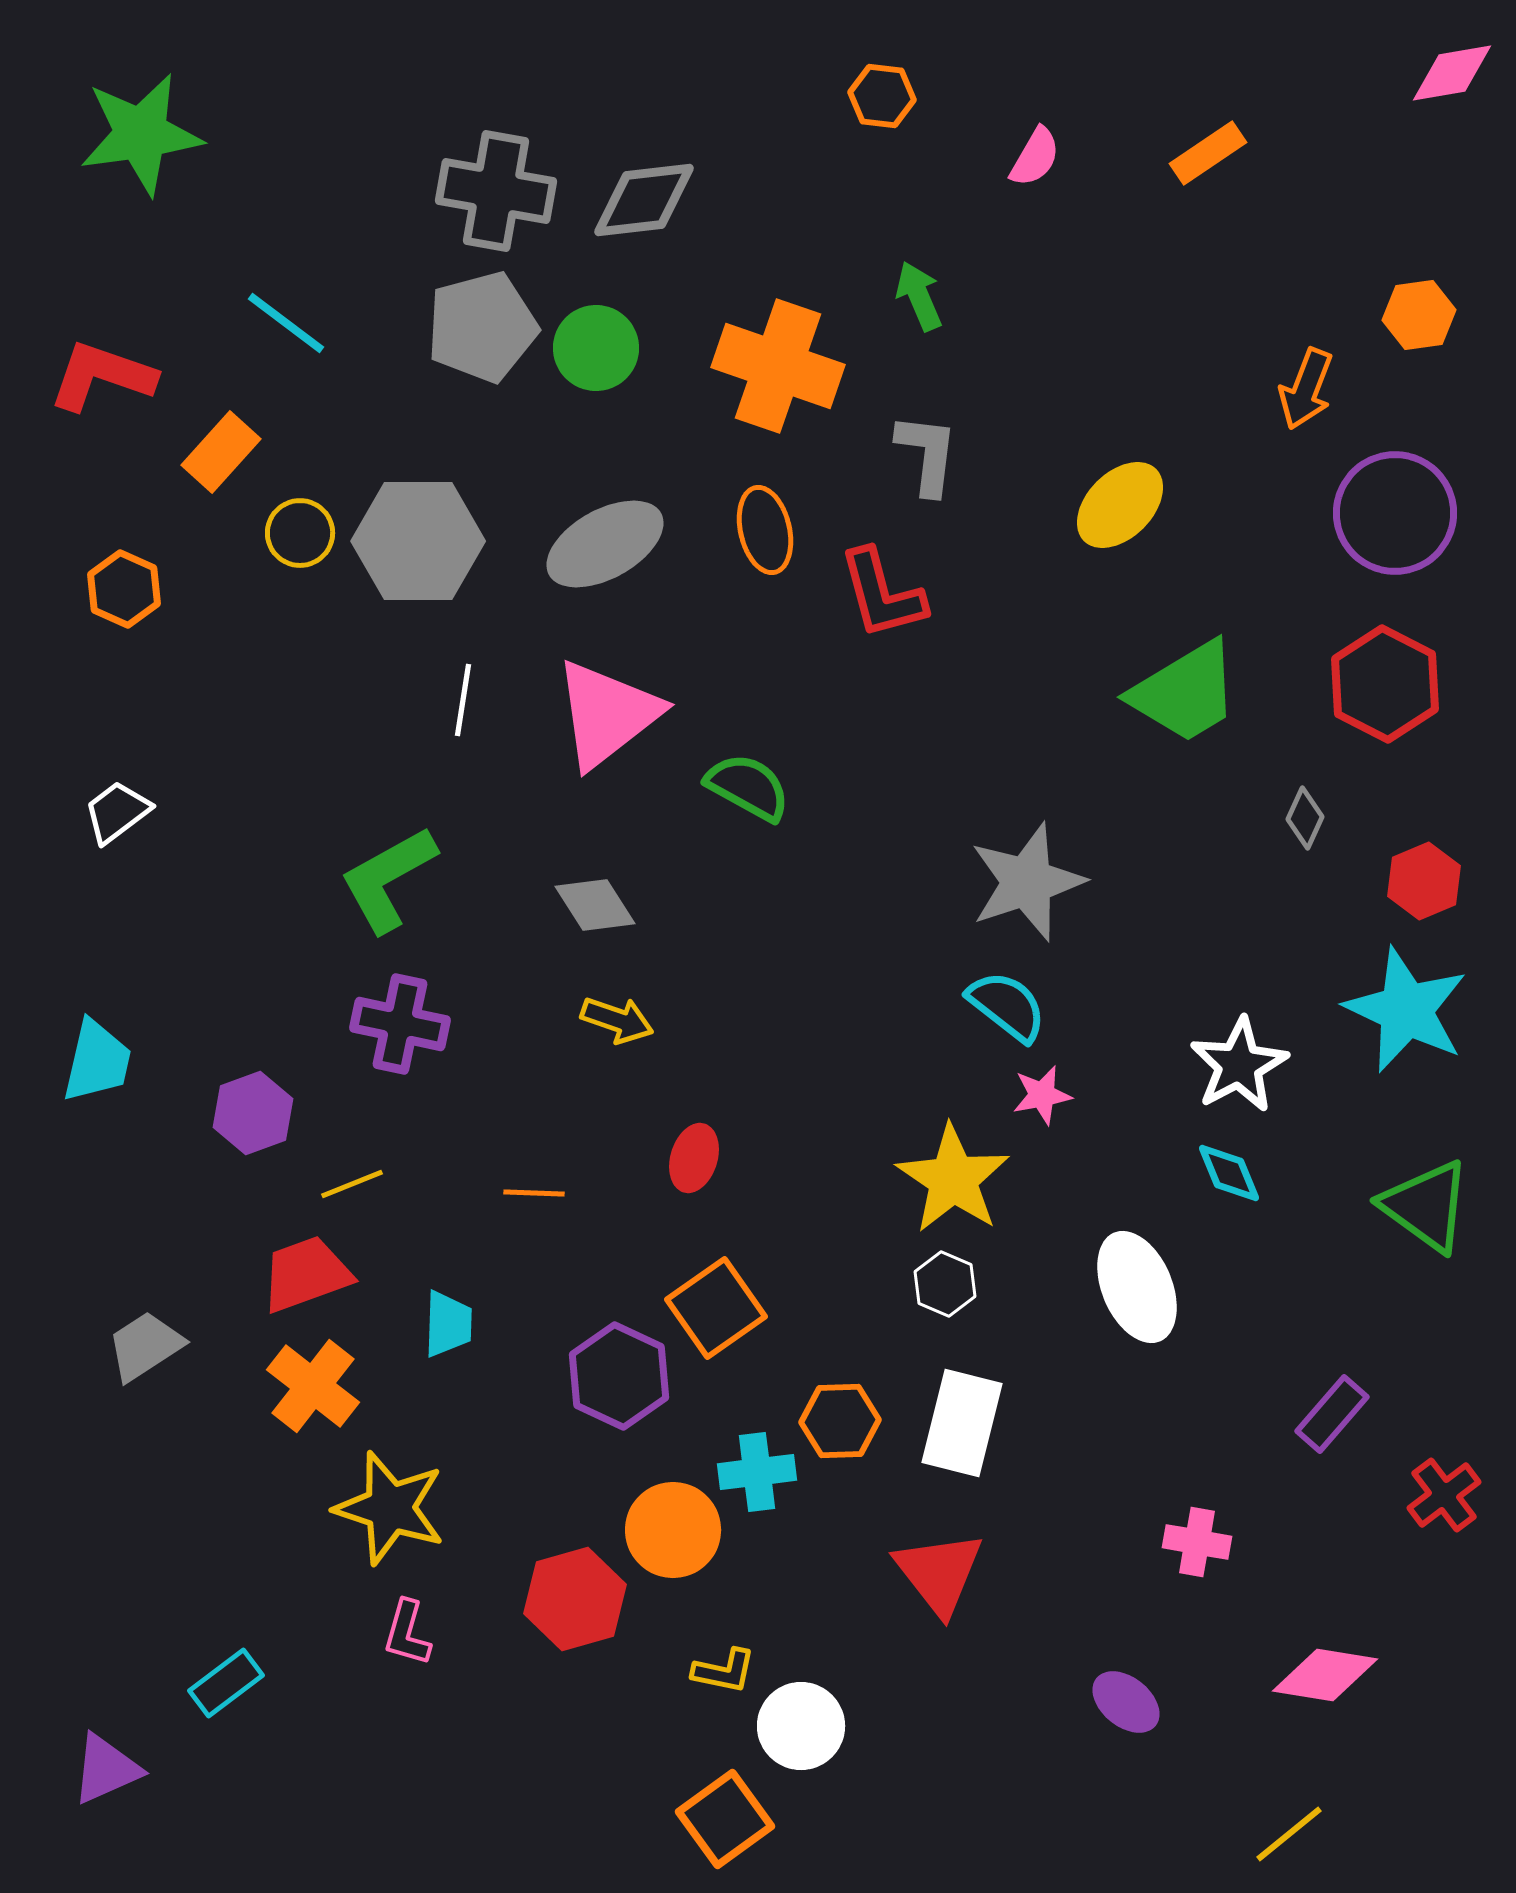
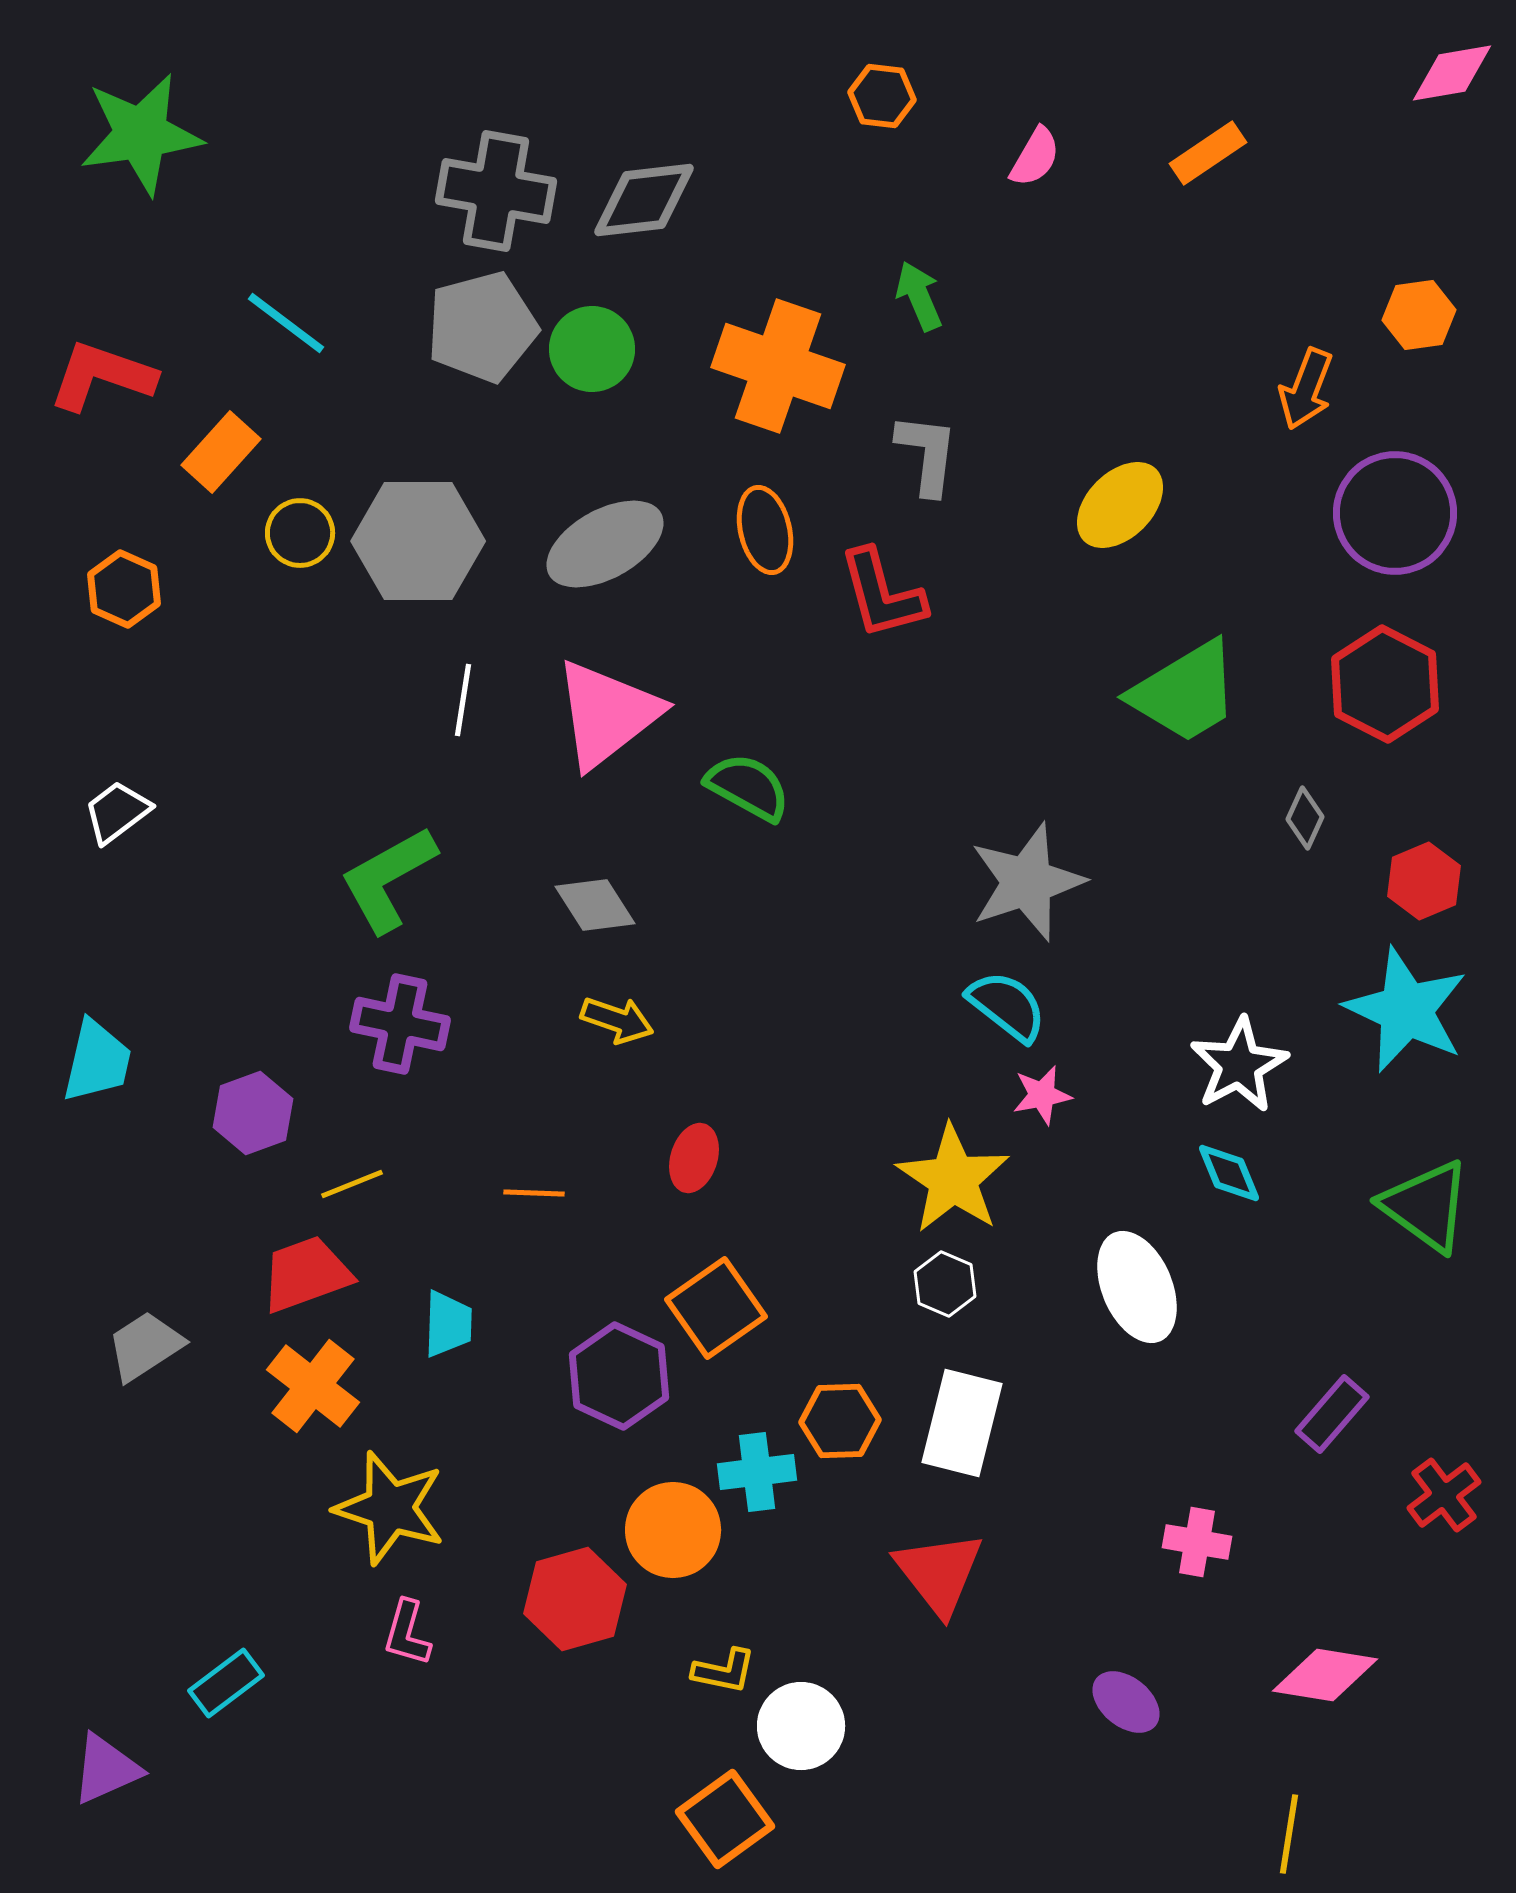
green circle at (596, 348): moved 4 px left, 1 px down
yellow line at (1289, 1834): rotated 42 degrees counterclockwise
